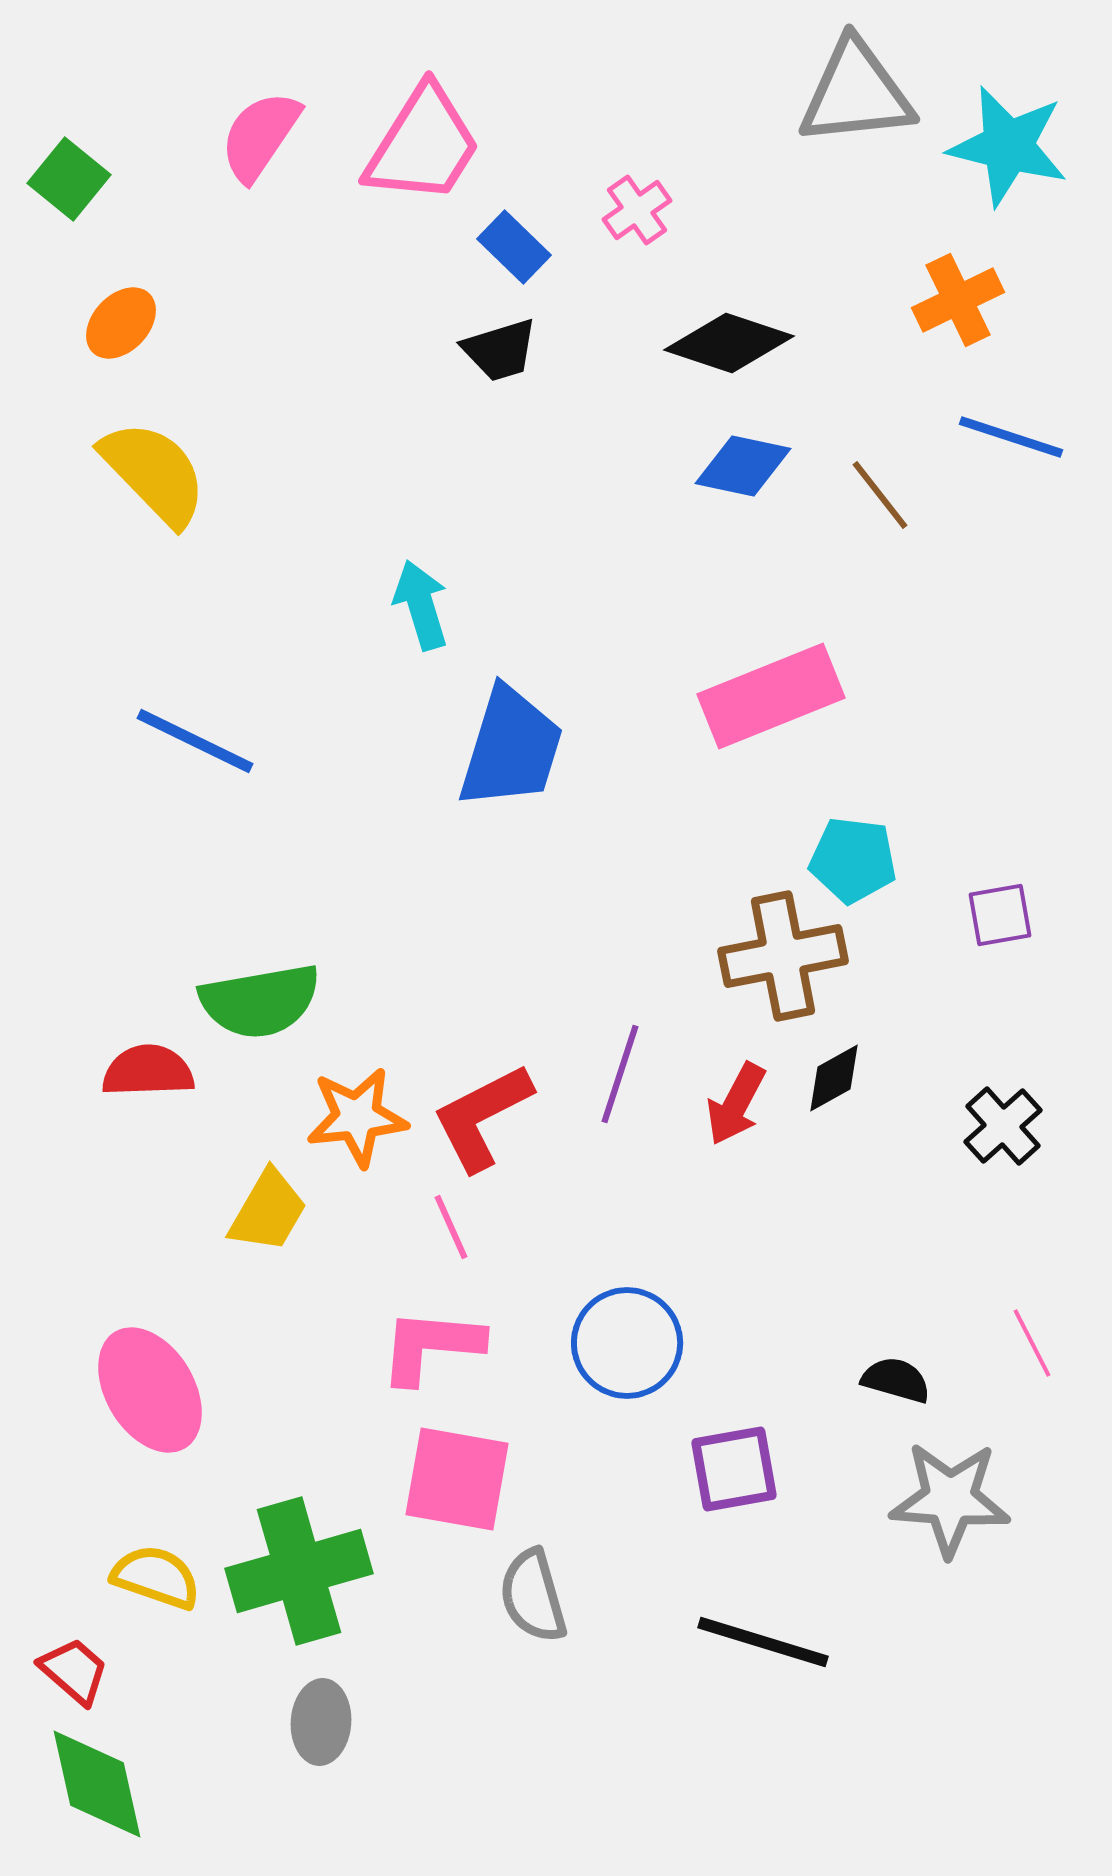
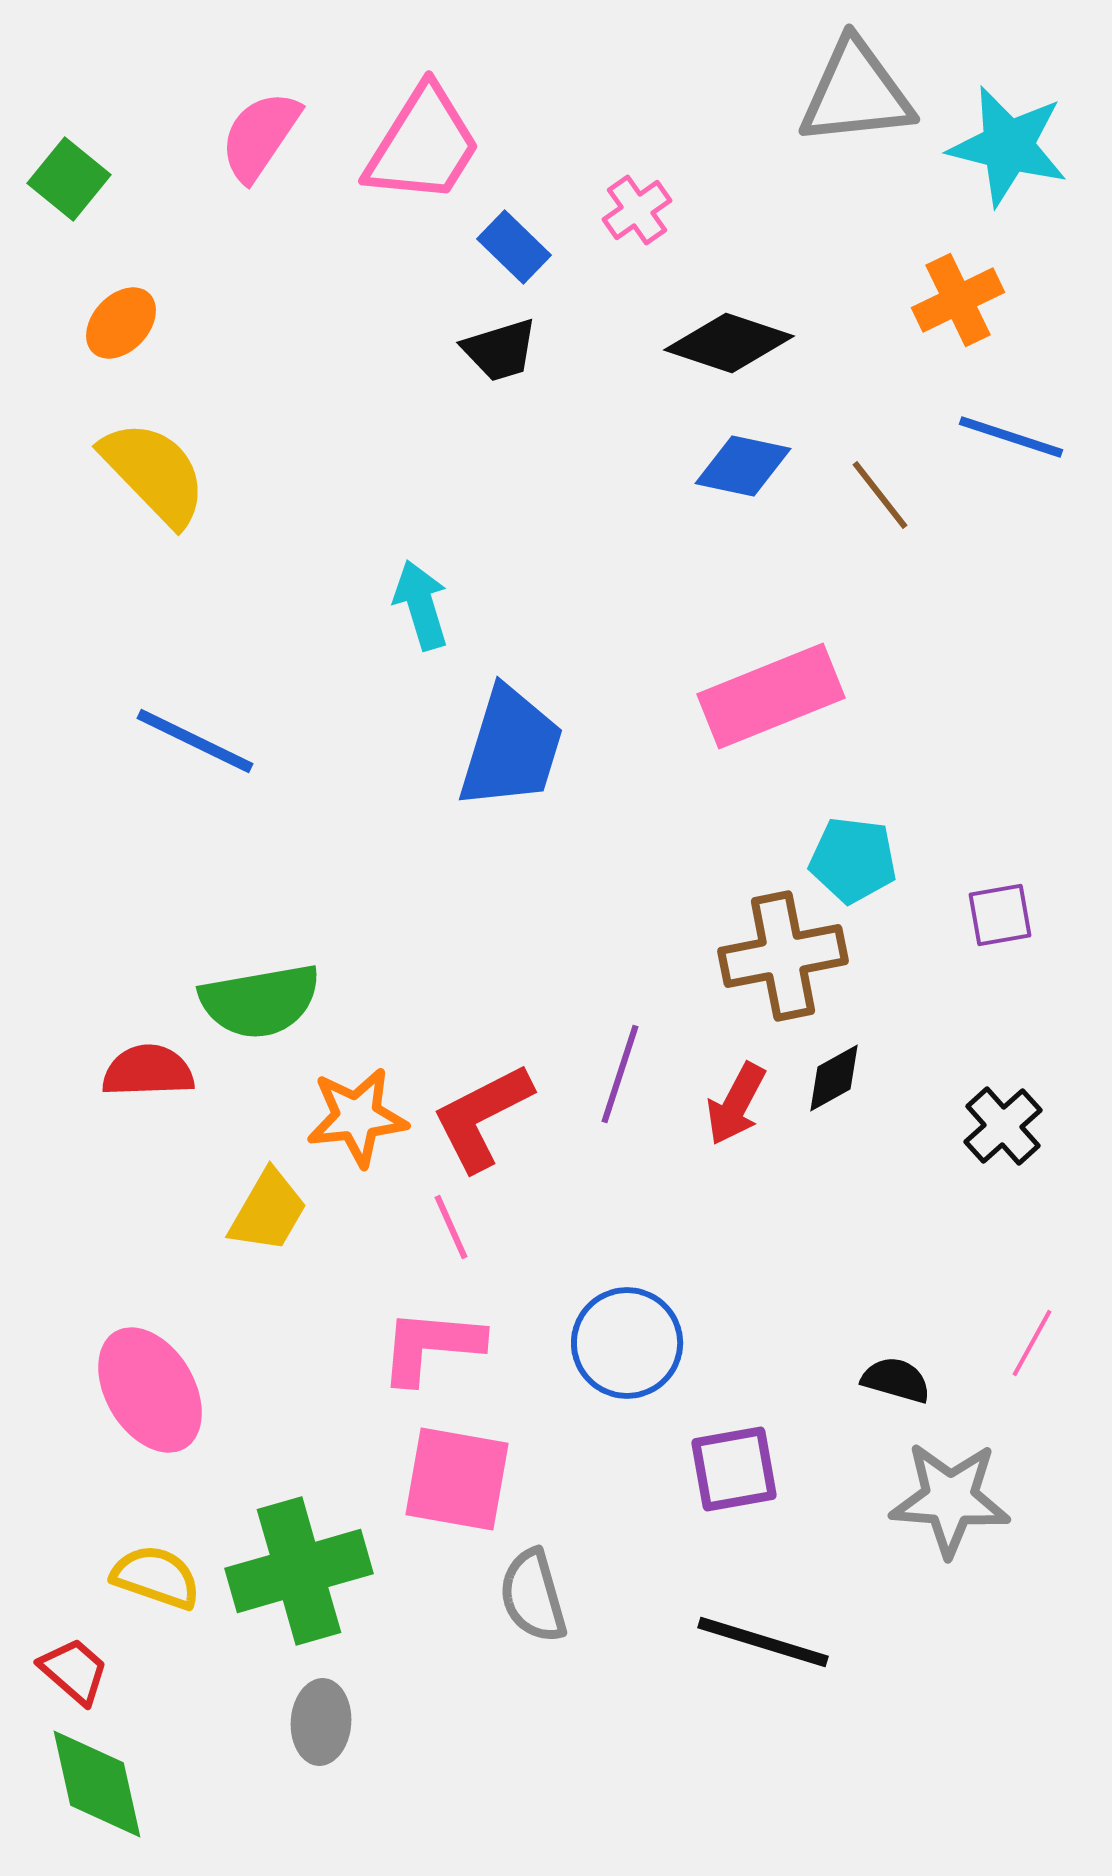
pink line at (1032, 1343): rotated 56 degrees clockwise
